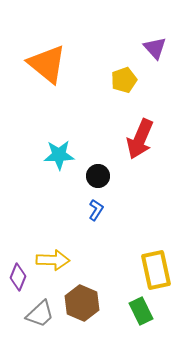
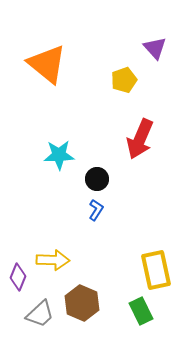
black circle: moved 1 px left, 3 px down
